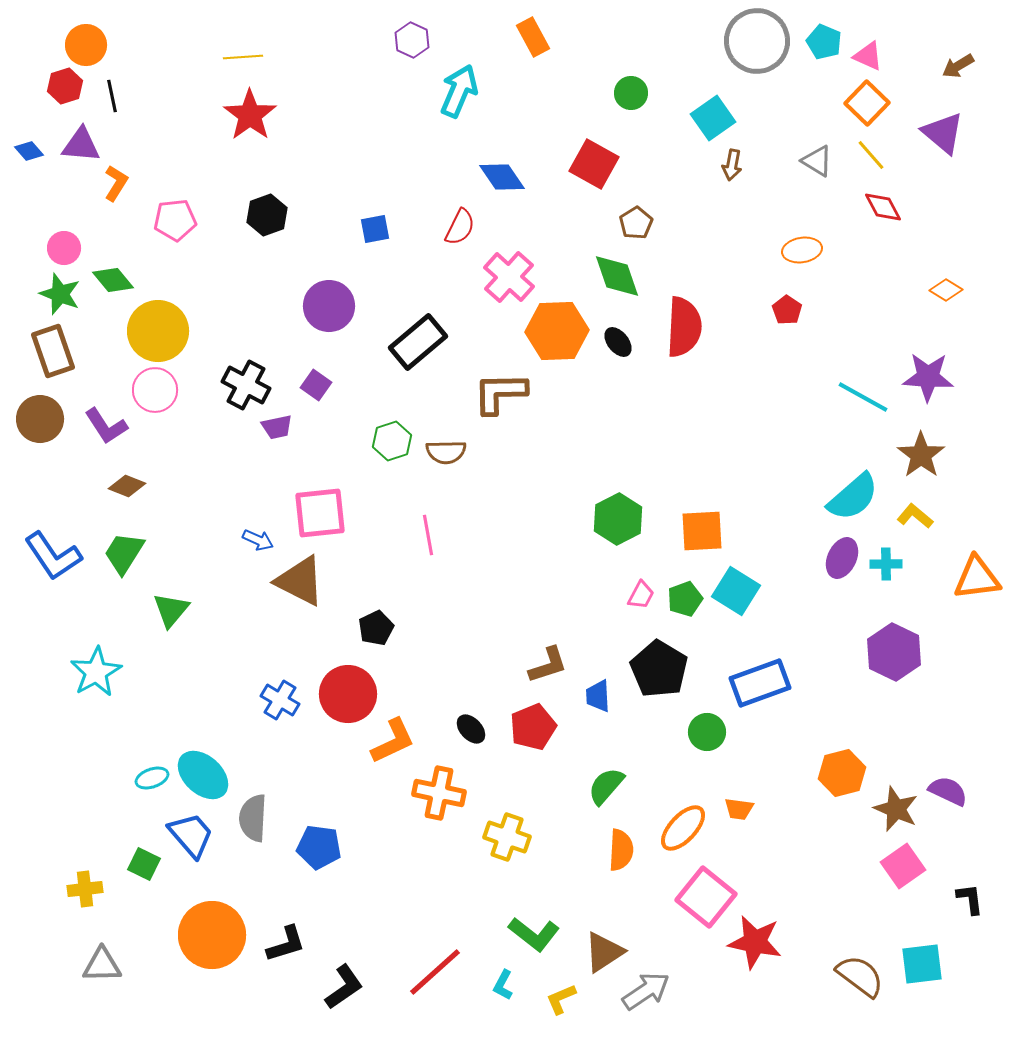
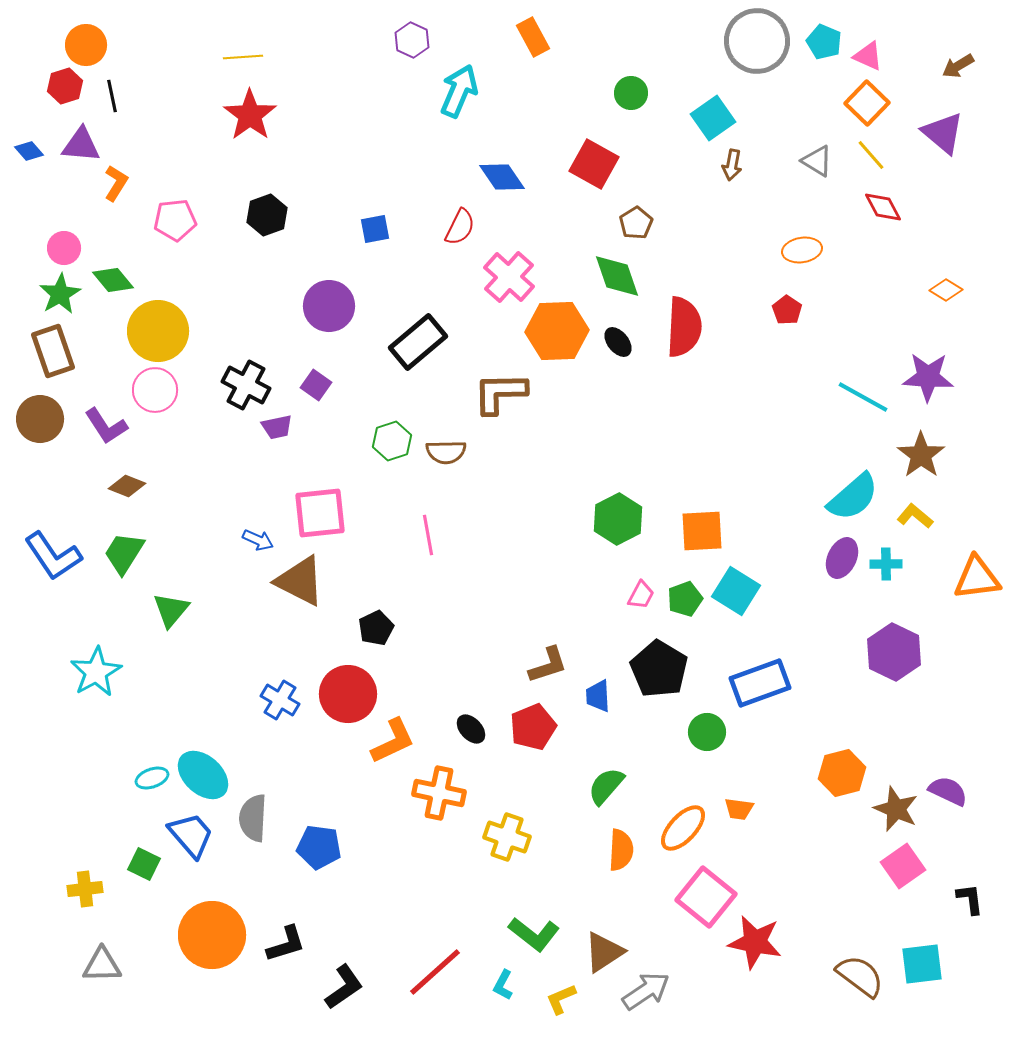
green star at (60, 294): rotated 21 degrees clockwise
